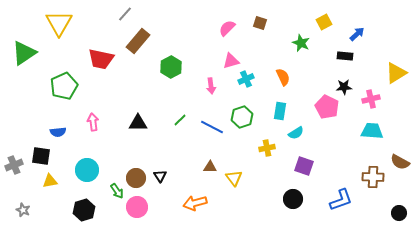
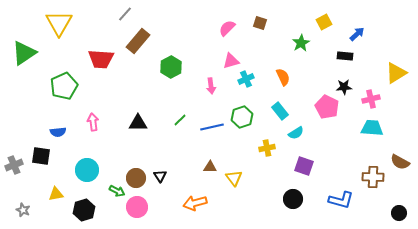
green star at (301, 43): rotated 18 degrees clockwise
red trapezoid at (101, 59): rotated 8 degrees counterclockwise
cyan rectangle at (280, 111): rotated 48 degrees counterclockwise
blue line at (212, 127): rotated 40 degrees counterclockwise
cyan trapezoid at (372, 131): moved 3 px up
yellow triangle at (50, 181): moved 6 px right, 13 px down
green arrow at (117, 191): rotated 28 degrees counterclockwise
blue L-shape at (341, 200): rotated 35 degrees clockwise
